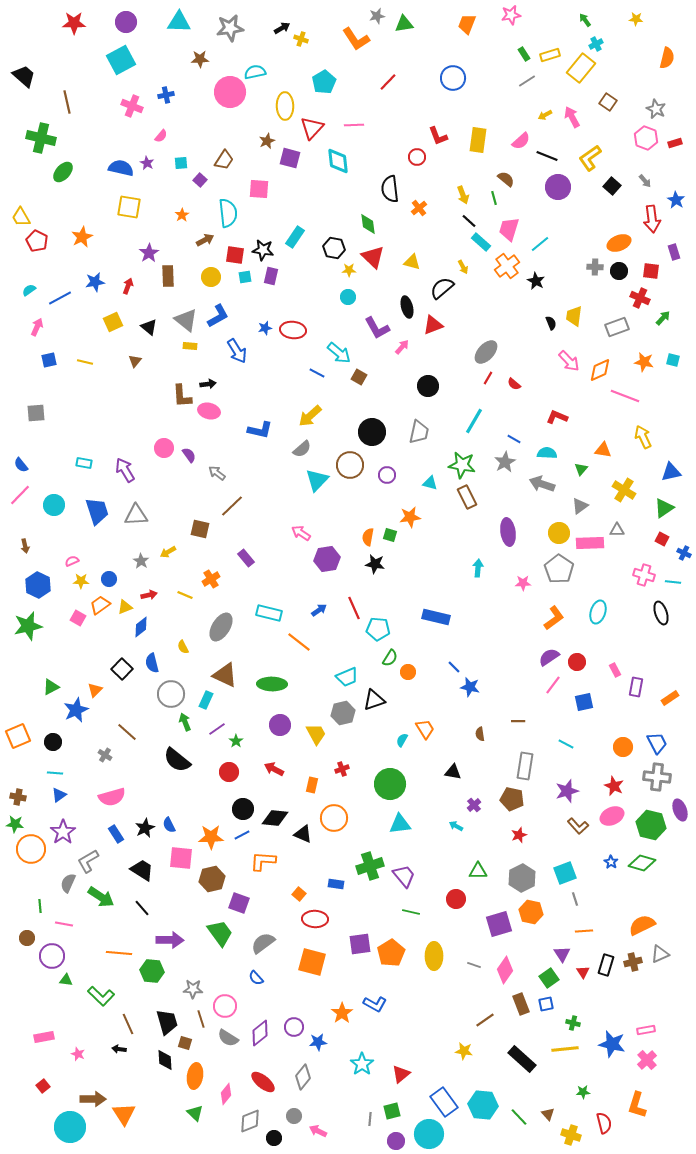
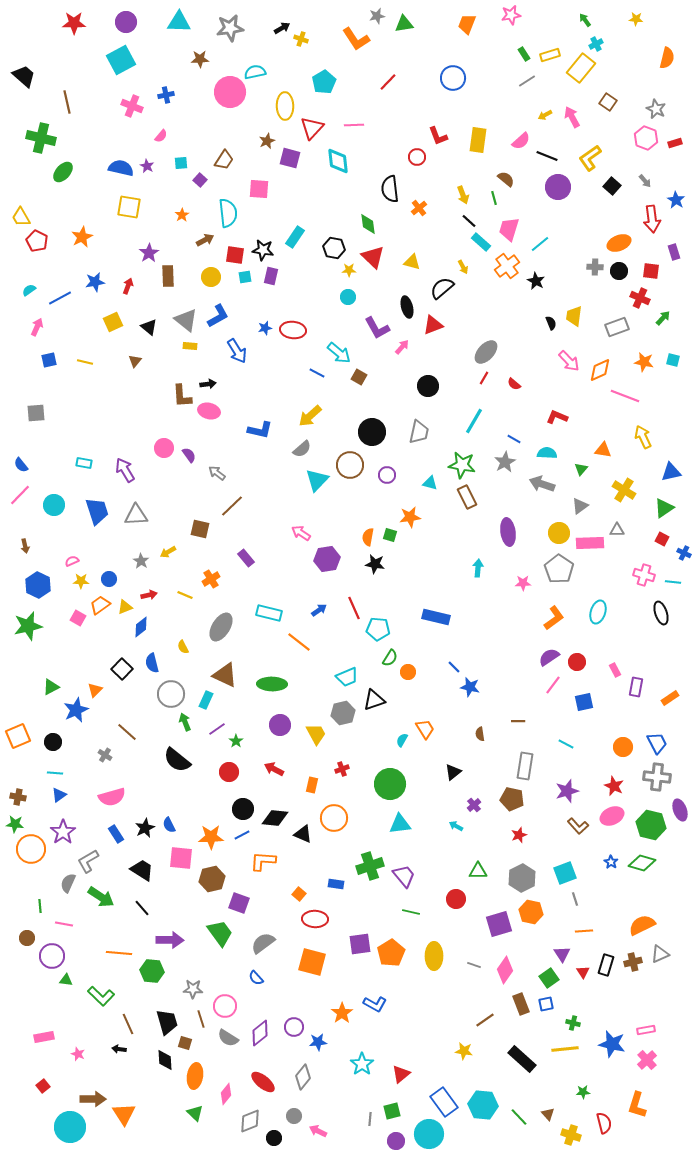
purple star at (147, 163): moved 3 px down
red line at (488, 378): moved 4 px left
black triangle at (453, 772): rotated 48 degrees counterclockwise
